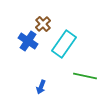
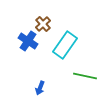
cyan rectangle: moved 1 px right, 1 px down
blue arrow: moved 1 px left, 1 px down
